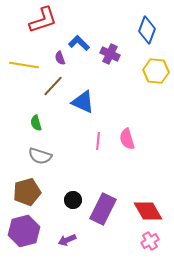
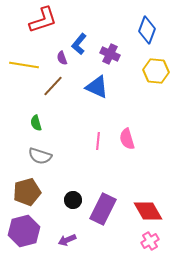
blue L-shape: moved 1 px down; rotated 95 degrees counterclockwise
purple semicircle: moved 2 px right
blue triangle: moved 14 px right, 15 px up
